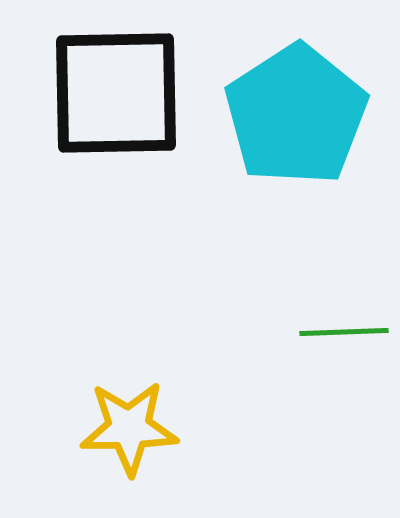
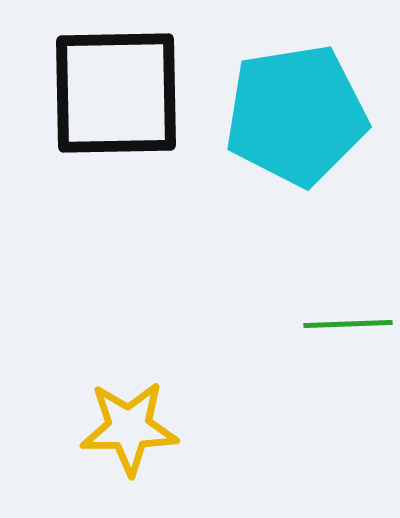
cyan pentagon: rotated 24 degrees clockwise
green line: moved 4 px right, 8 px up
